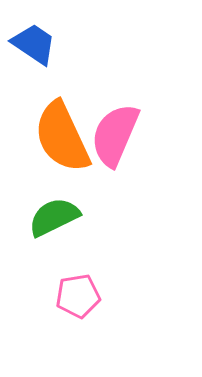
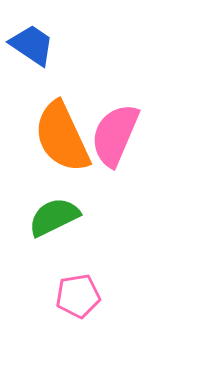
blue trapezoid: moved 2 px left, 1 px down
